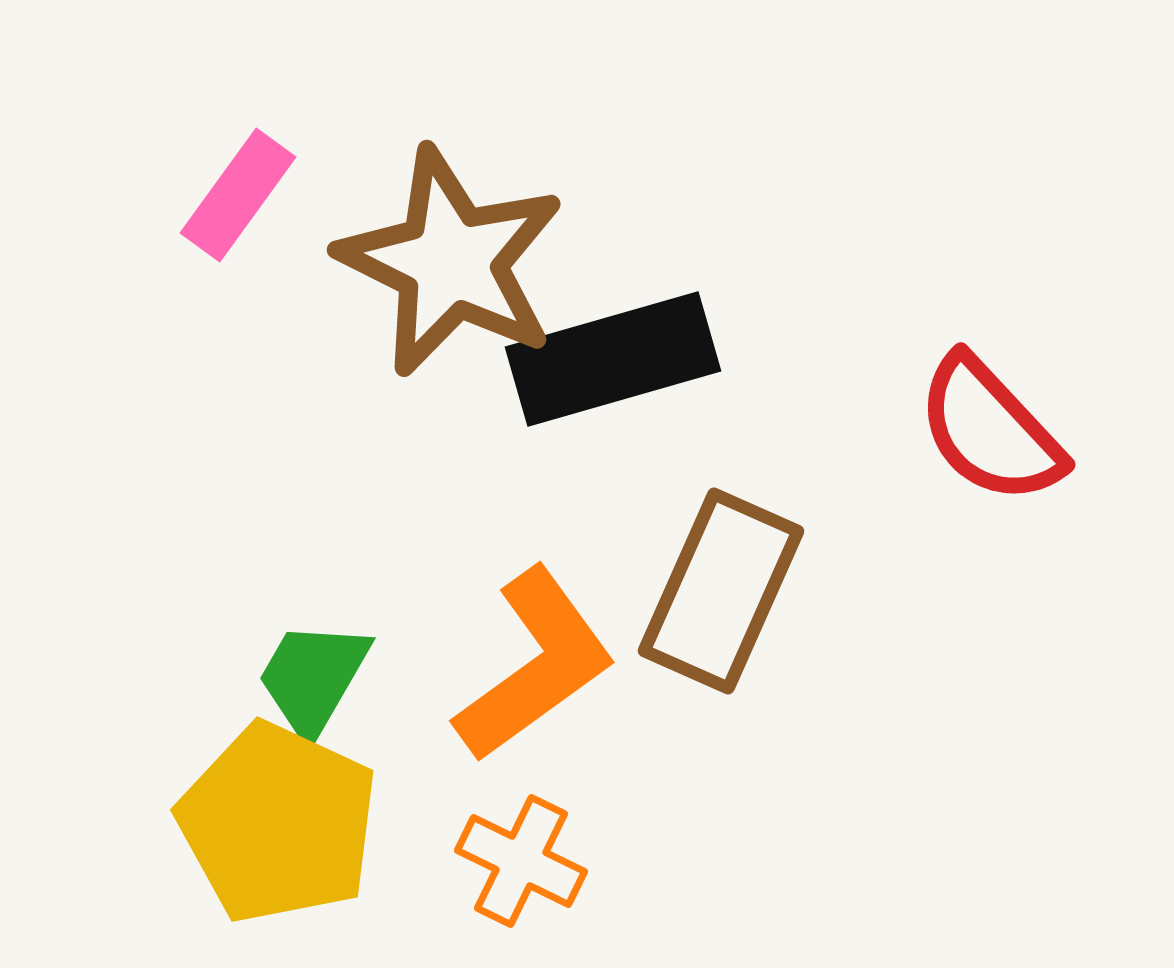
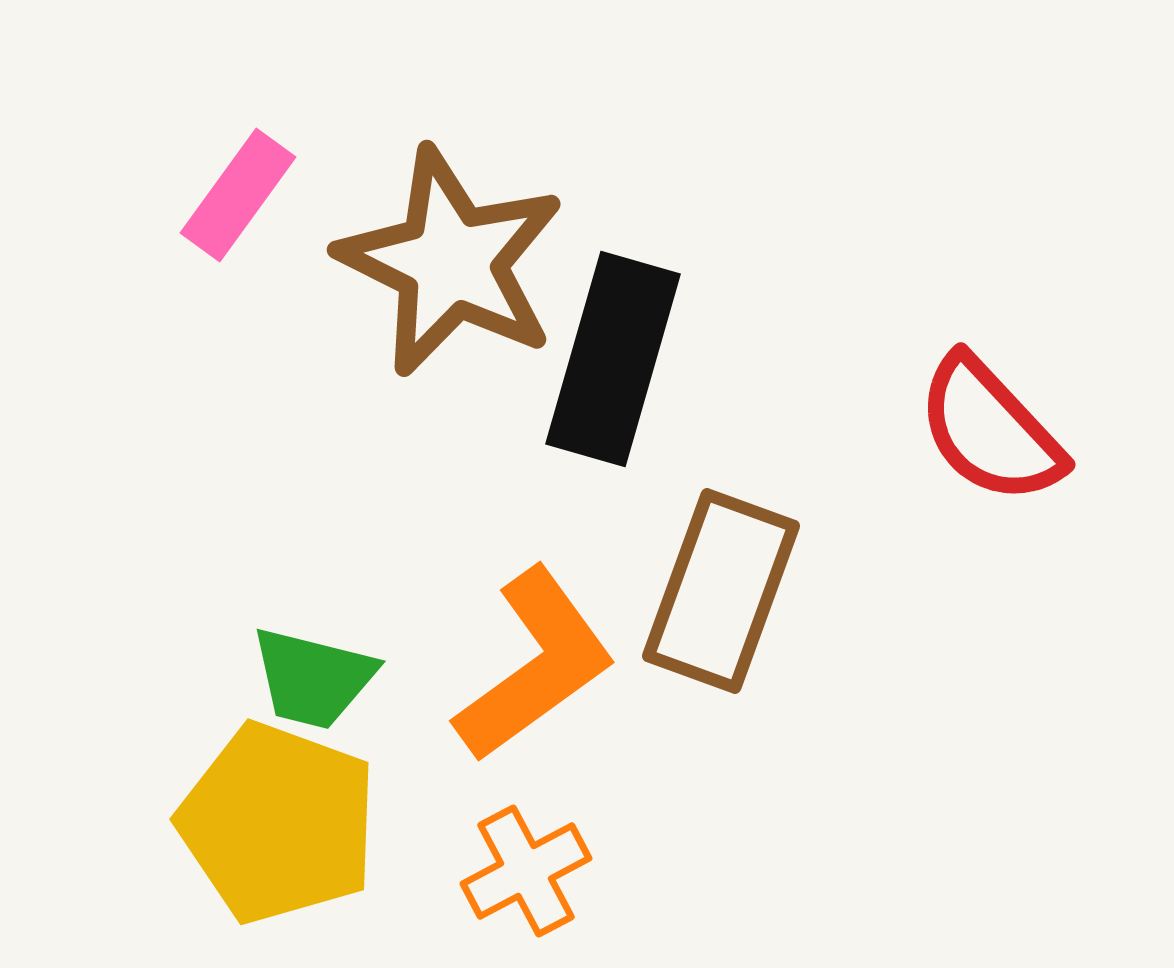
black rectangle: rotated 58 degrees counterclockwise
brown rectangle: rotated 4 degrees counterclockwise
green trapezoid: rotated 106 degrees counterclockwise
yellow pentagon: rotated 5 degrees counterclockwise
orange cross: moved 5 px right, 10 px down; rotated 36 degrees clockwise
